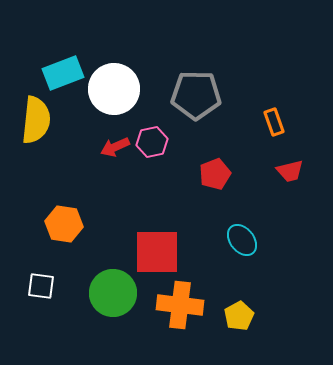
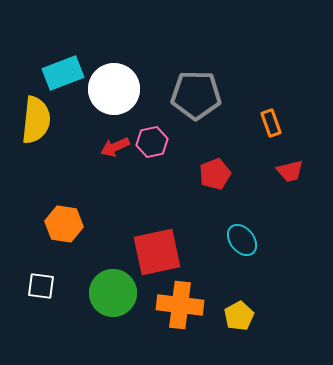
orange rectangle: moved 3 px left, 1 px down
red square: rotated 12 degrees counterclockwise
